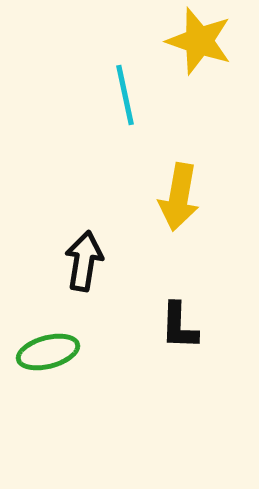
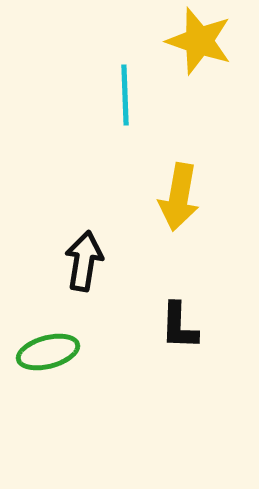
cyan line: rotated 10 degrees clockwise
